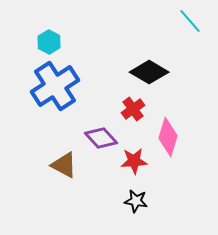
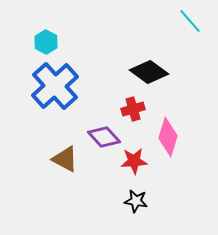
cyan hexagon: moved 3 px left
black diamond: rotated 6 degrees clockwise
blue cross: rotated 9 degrees counterclockwise
red cross: rotated 20 degrees clockwise
purple diamond: moved 3 px right, 1 px up
brown triangle: moved 1 px right, 6 px up
